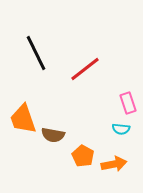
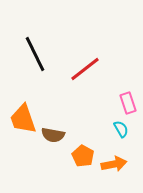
black line: moved 1 px left, 1 px down
cyan semicircle: rotated 126 degrees counterclockwise
